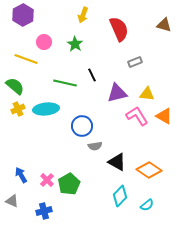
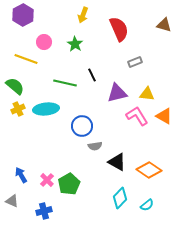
cyan diamond: moved 2 px down
